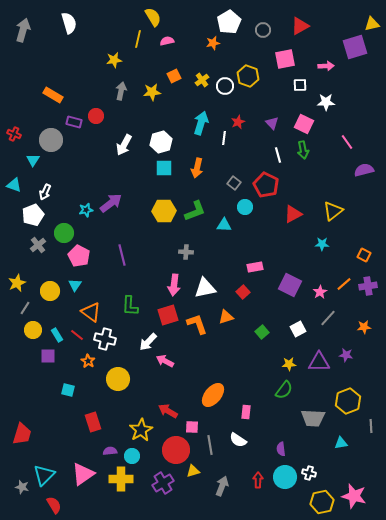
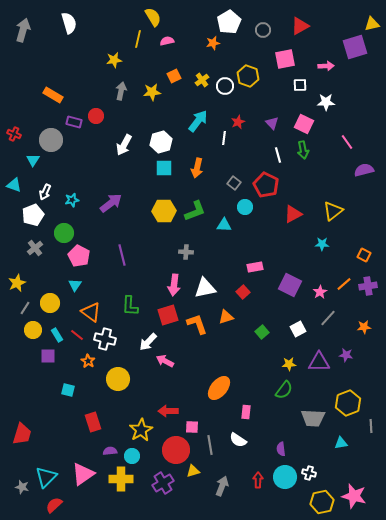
cyan arrow at (201, 123): moved 3 px left, 2 px up; rotated 20 degrees clockwise
cyan star at (86, 210): moved 14 px left, 10 px up
gray cross at (38, 245): moved 3 px left, 3 px down
yellow circle at (50, 291): moved 12 px down
orange ellipse at (213, 395): moved 6 px right, 7 px up
yellow hexagon at (348, 401): moved 2 px down
red arrow at (168, 411): rotated 30 degrees counterclockwise
cyan triangle at (44, 475): moved 2 px right, 2 px down
red semicircle at (54, 505): rotated 102 degrees counterclockwise
